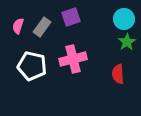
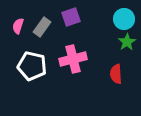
red semicircle: moved 2 px left
